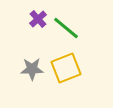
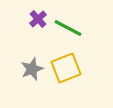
green line: moved 2 px right; rotated 12 degrees counterclockwise
gray star: rotated 20 degrees counterclockwise
